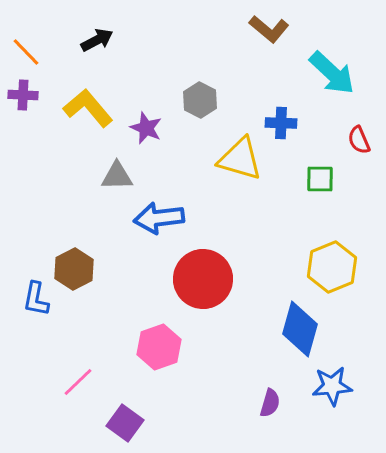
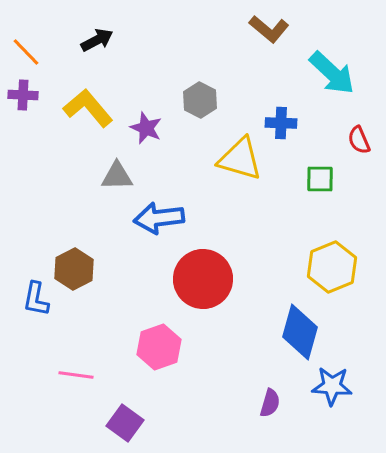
blue diamond: moved 3 px down
pink line: moved 2 px left, 7 px up; rotated 52 degrees clockwise
blue star: rotated 9 degrees clockwise
